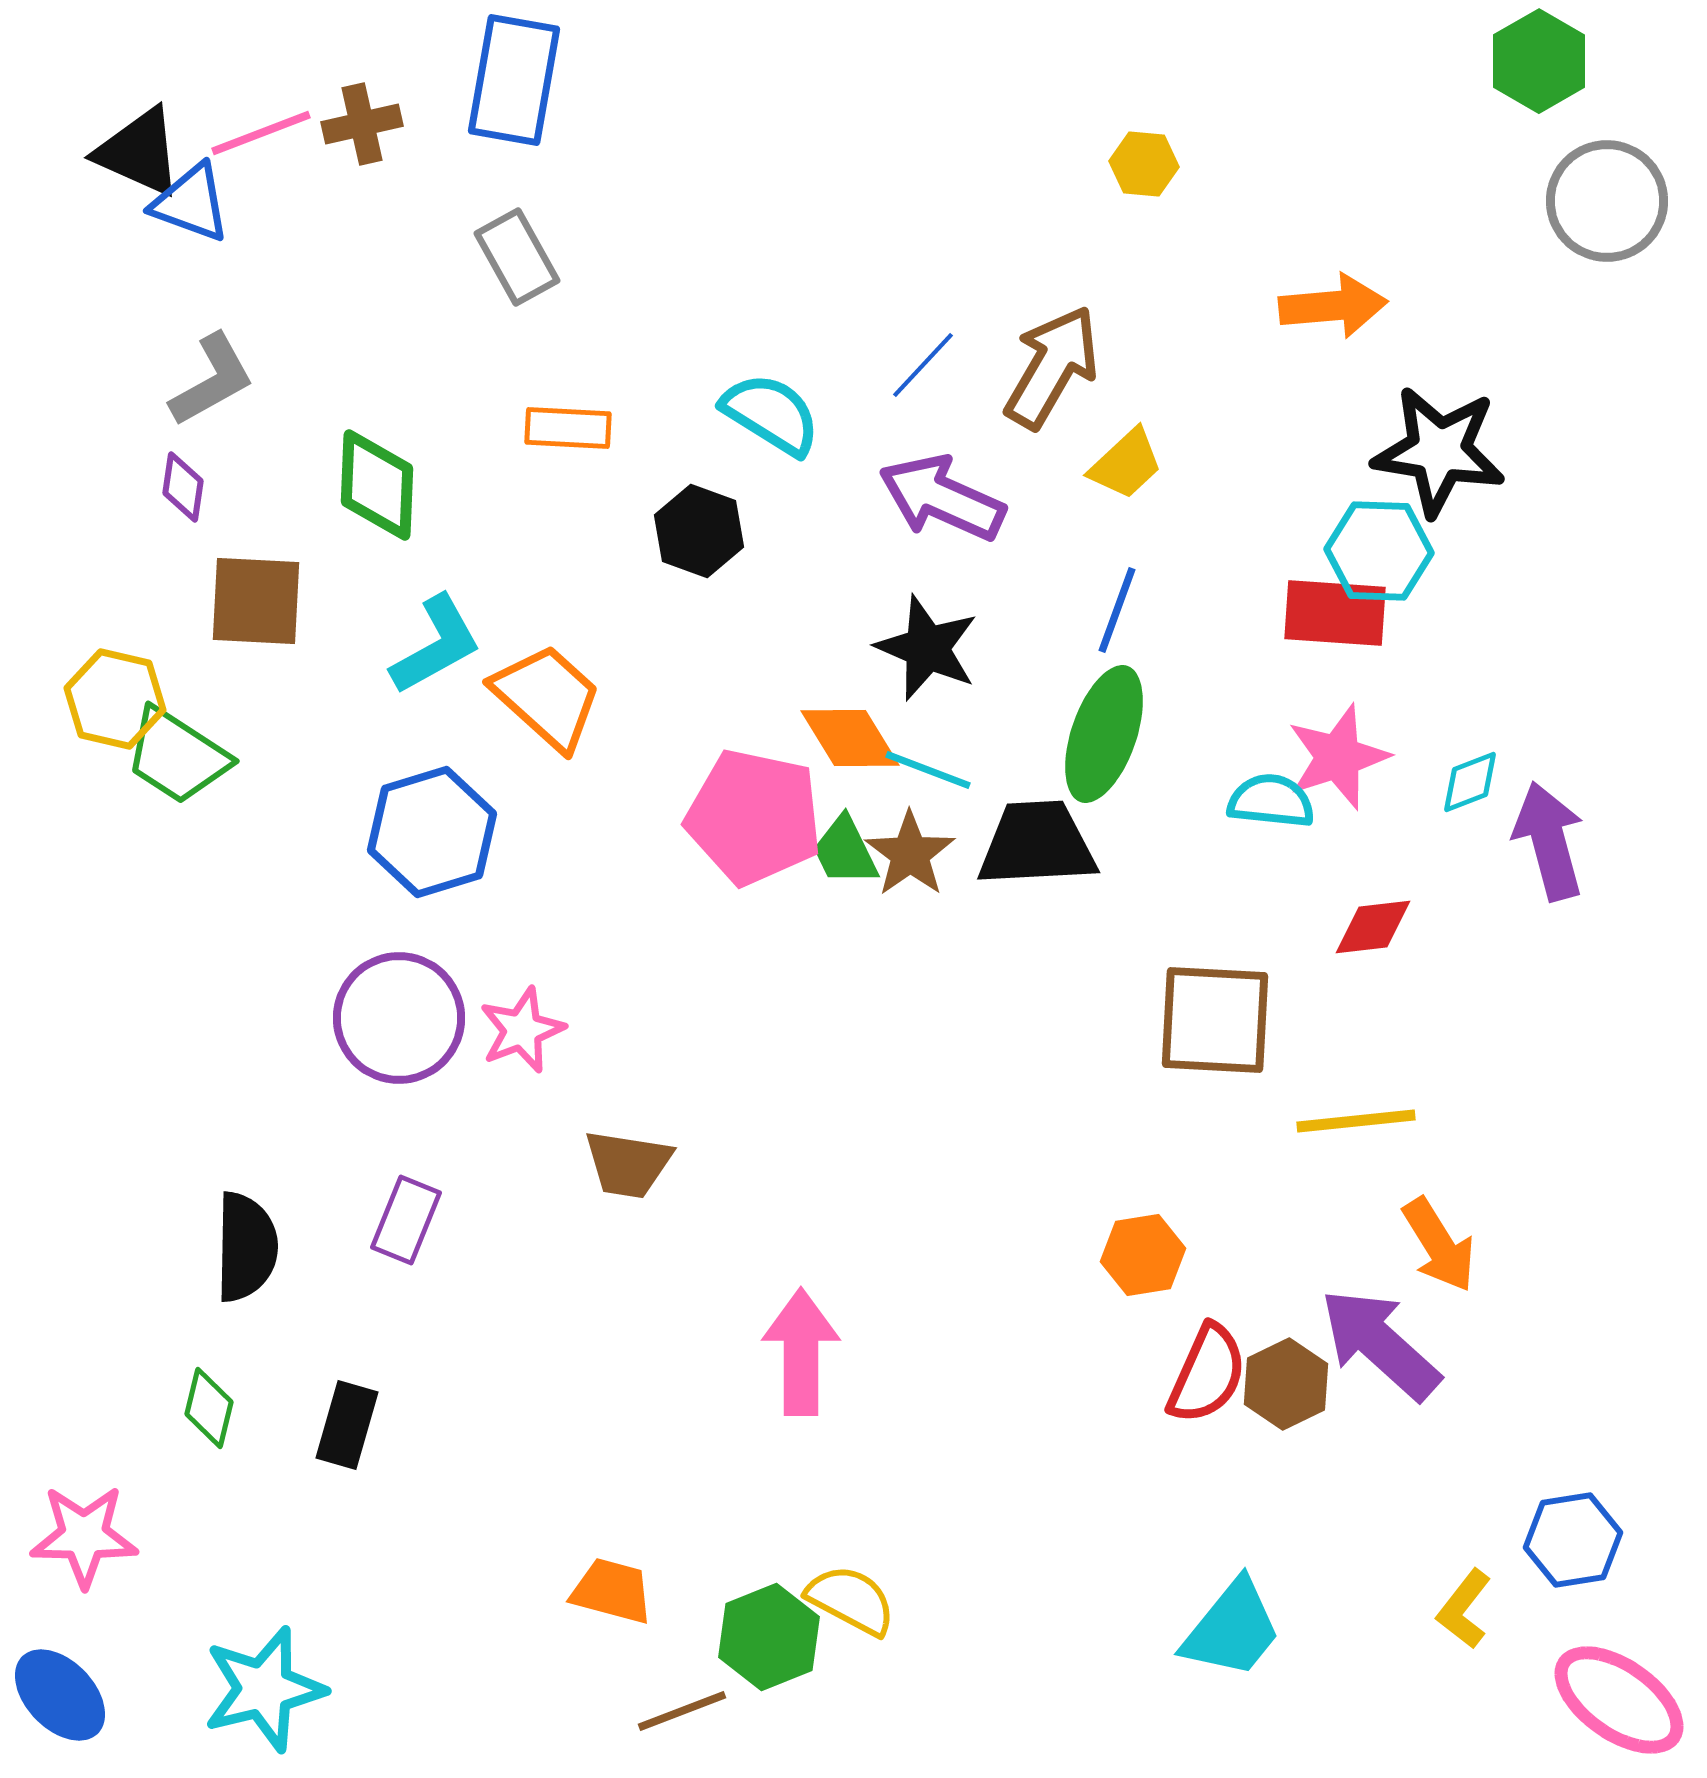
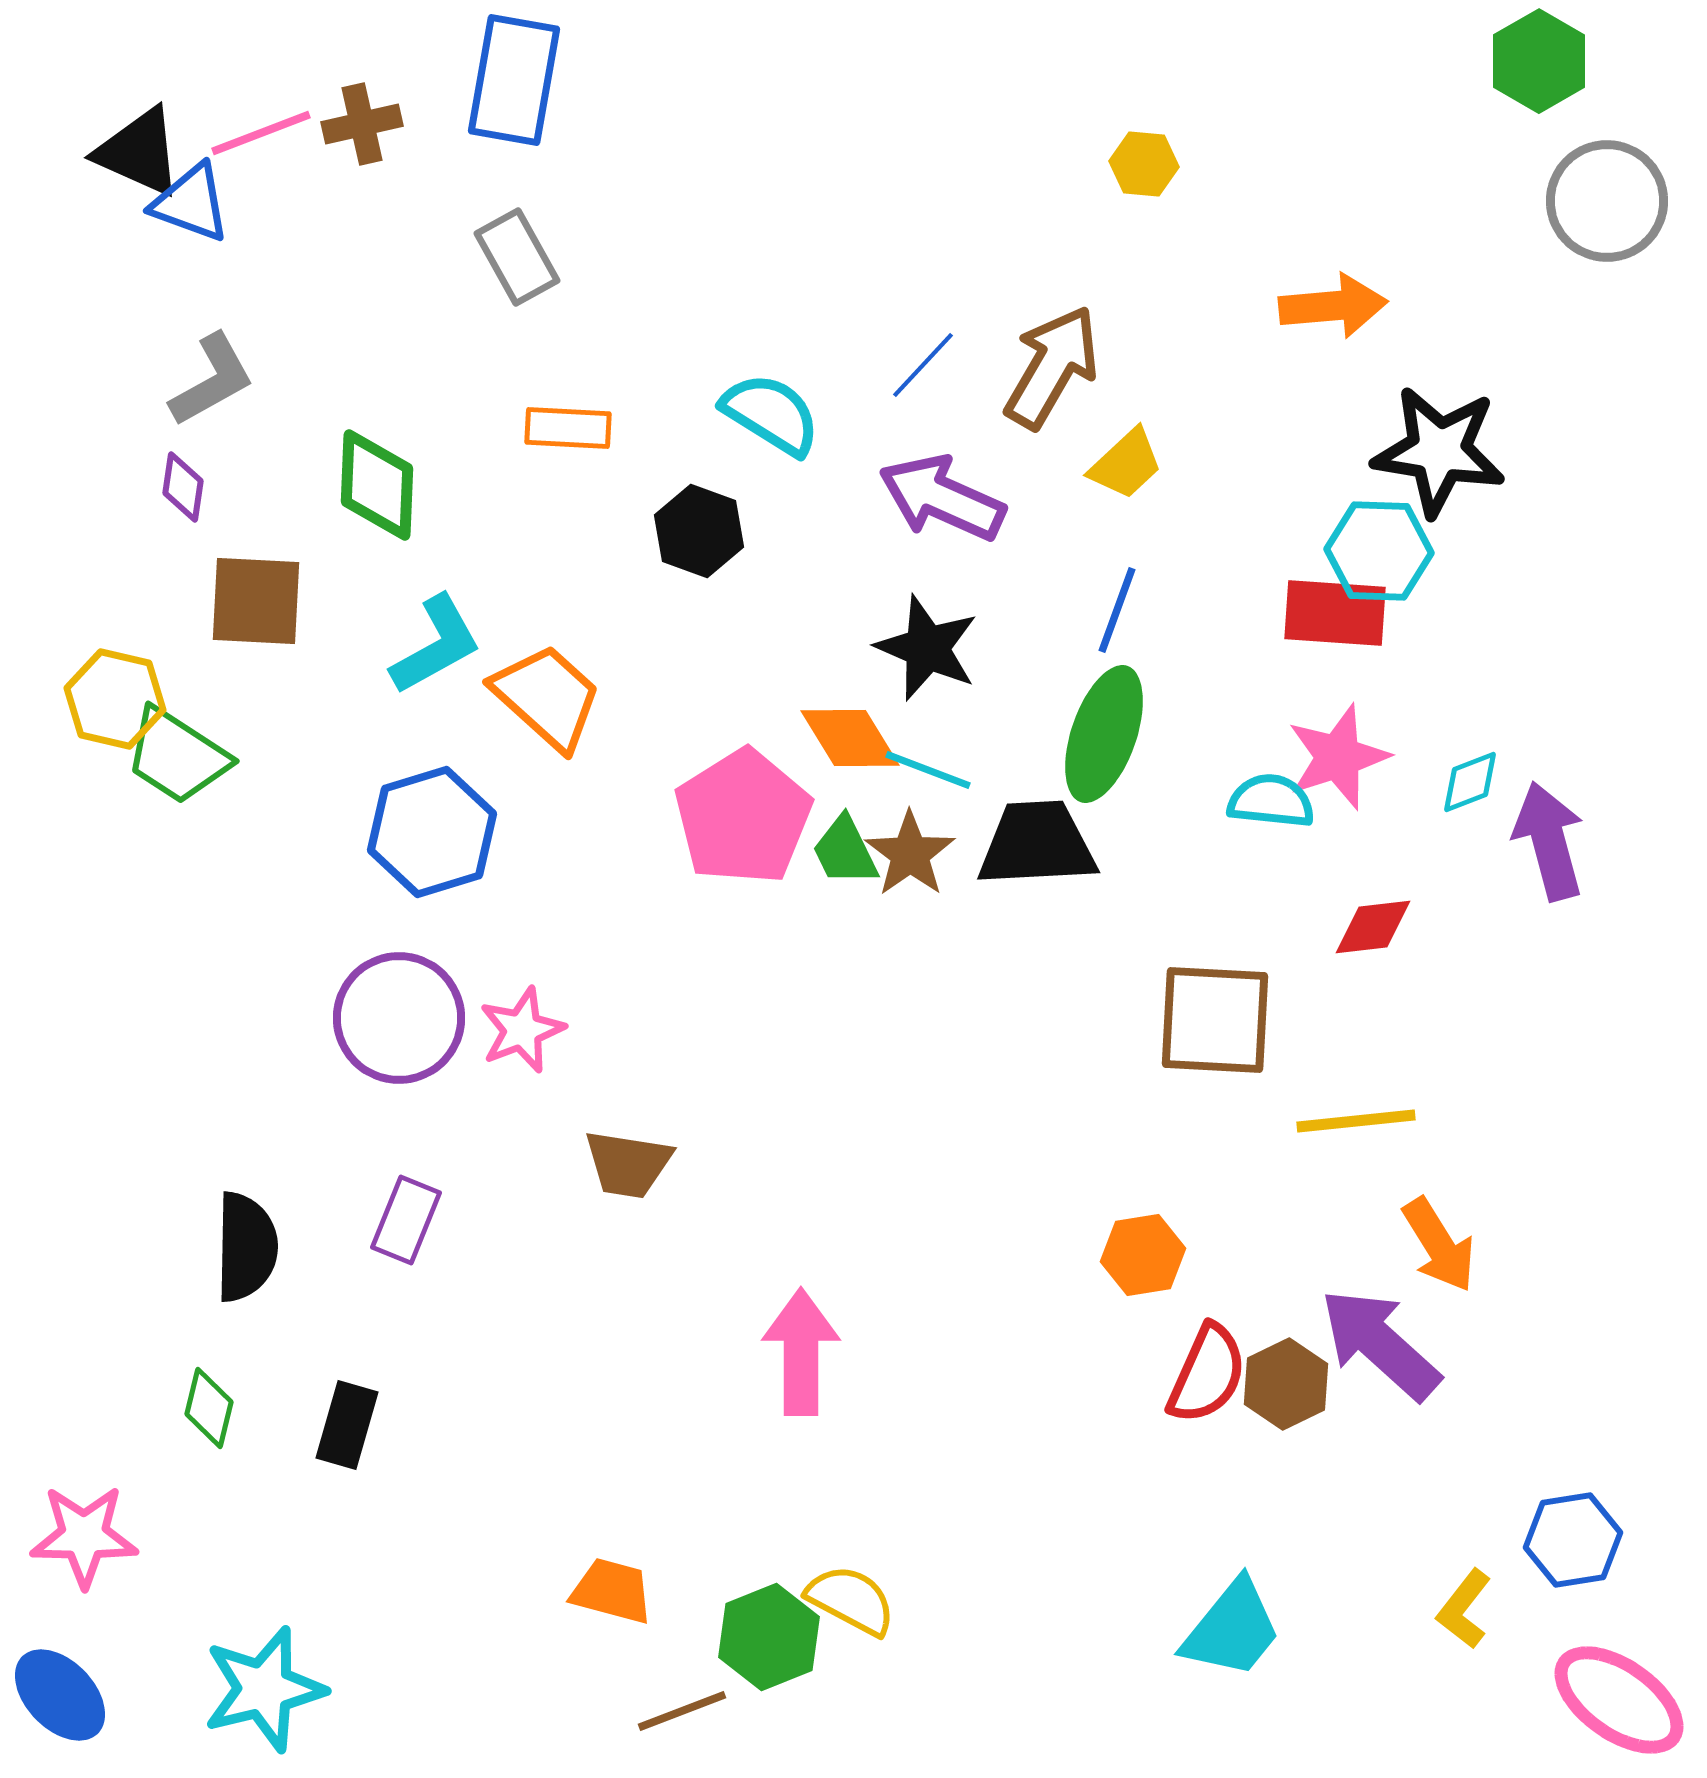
pink pentagon at (754, 817): moved 11 px left; rotated 28 degrees clockwise
